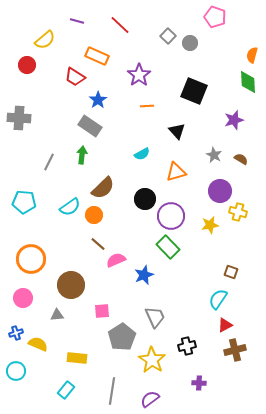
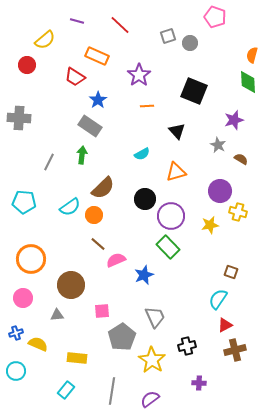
gray square at (168, 36): rotated 28 degrees clockwise
gray star at (214, 155): moved 4 px right, 10 px up
